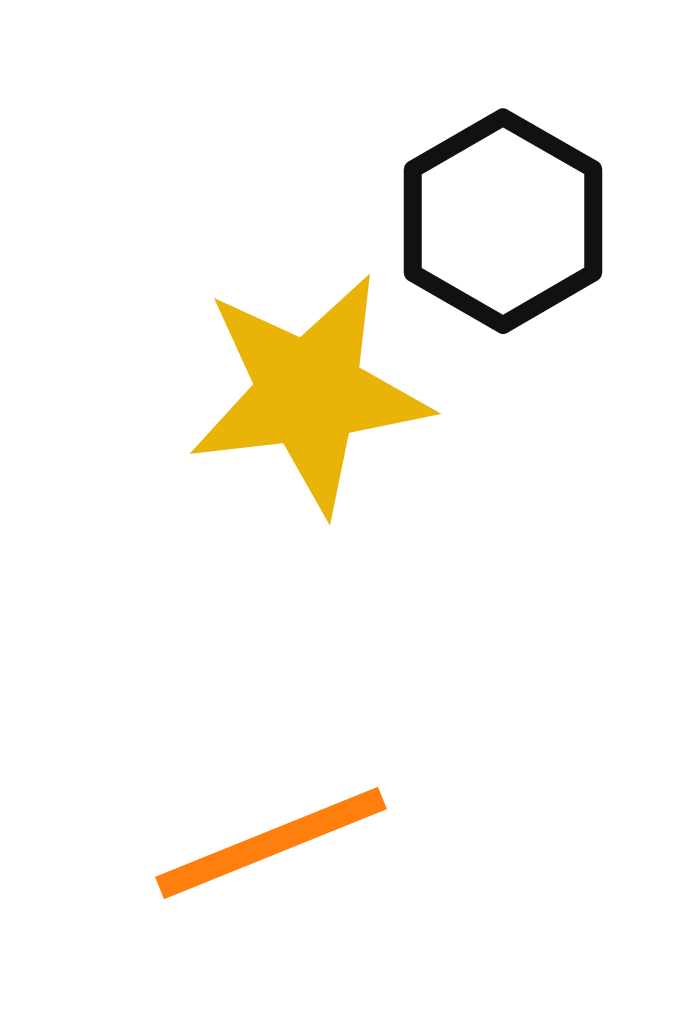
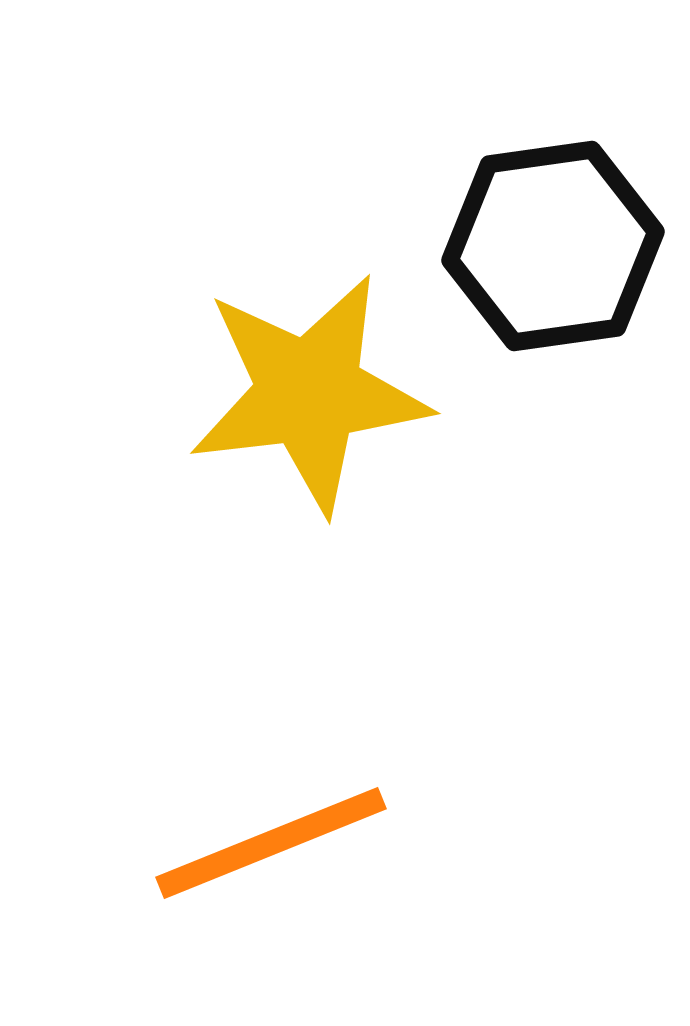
black hexagon: moved 50 px right, 25 px down; rotated 22 degrees clockwise
